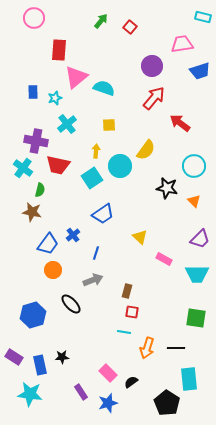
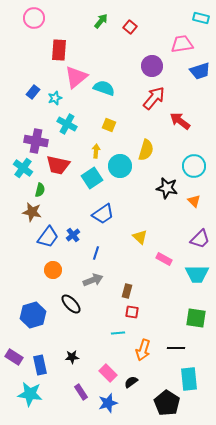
cyan rectangle at (203, 17): moved 2 px left, 1 px down
blue rectangle at (33, 92): rotated 40 degrees clockwise
red arrow at (180, 123): moved 2 px up
cyan cross at (67, 124): rotated 24 degrees counterclockwise
yellow square at (109, 125): rotated 24 degrees clockwise
yellow semicircle at (146, 150): rotated 20 degrees counterclockwise
blue trapezoid at (48, 244): moved 7 px up
cyan line at (124, 332): moved 6 px left, 1 px down; rotated 16 degrees counterclockwise
orange arrow at (147, 348): moved 4 px left, 2 px down
black star at (62, 357): moved 10 px right
